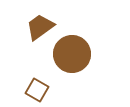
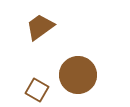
brown circle: moved 6 px right, 21 px down
